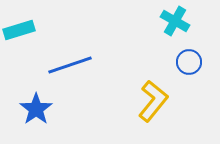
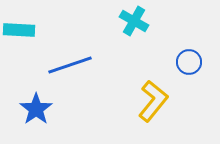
cyan cross: moved 41 px left
cyan rectangle: rotated 20 degrees clockwise
